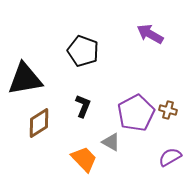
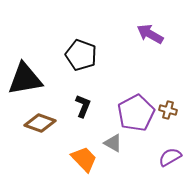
black pentagon: moved 2 px left, 4 px down
brown diamond: moved 1 px right; rotated 52 degrees clockwise
gray triangle: moved 2 px right, 1 px down
